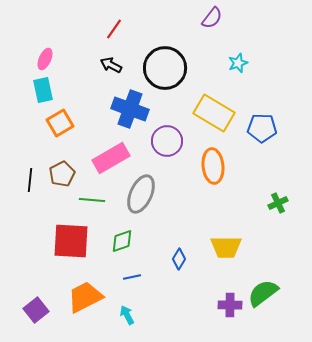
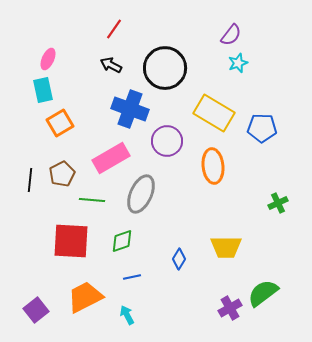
purple semicircle: moved 19 px right, 17 px down
pink ellipse: moved 3 px right
purple cross: moved 3 px down; rotated 30 degrees counterclockwise
